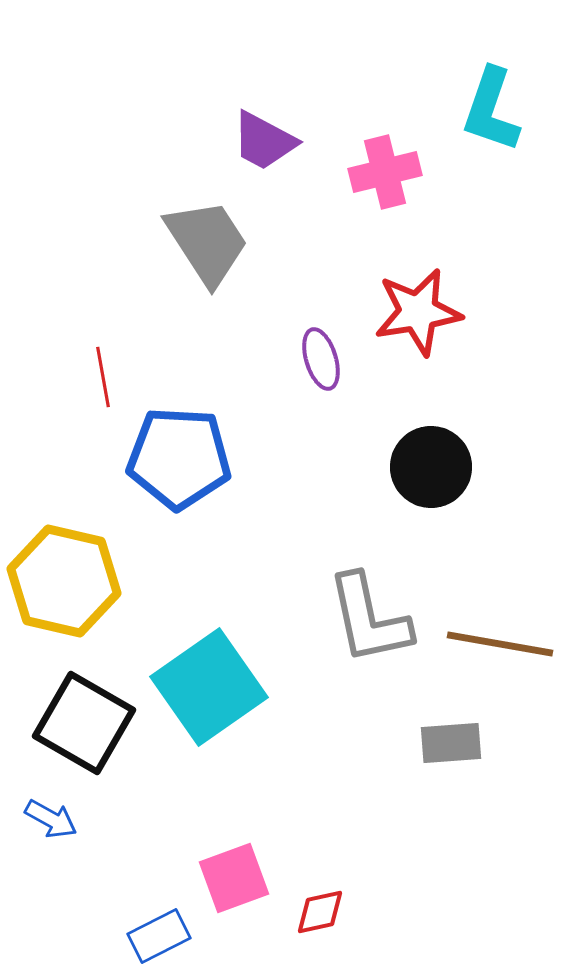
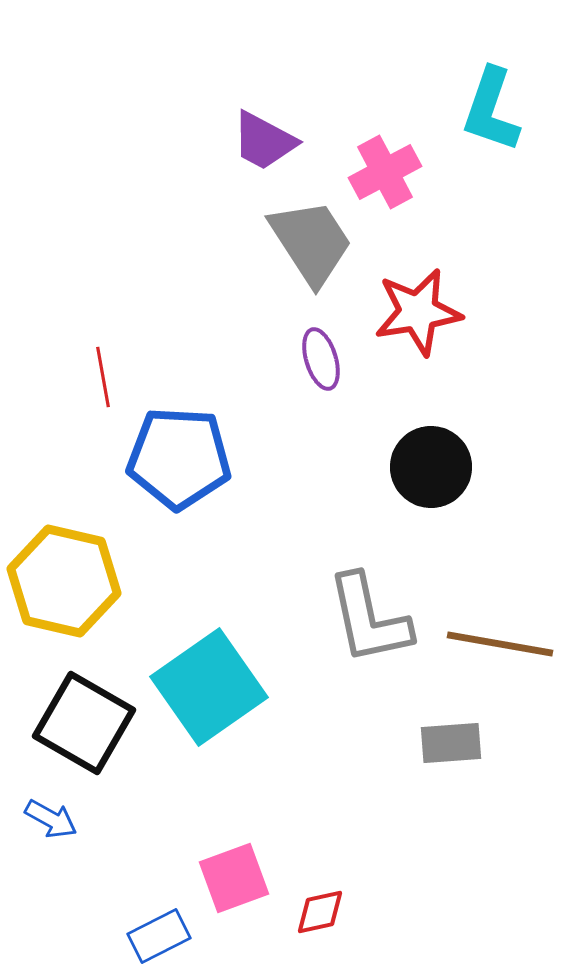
pink cross: rotated 14 degrees counterclockwise
gray trapezoid: moved 104 px right
